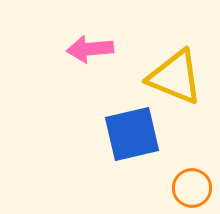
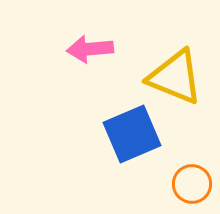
blue square: rotated 10 degrees counterclockwise
orange circle: moved 4 px up
